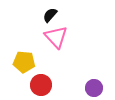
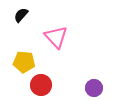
black semicircle: moved 29 px left
